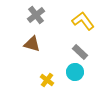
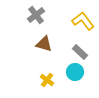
brown triangle: moved 12 px right
